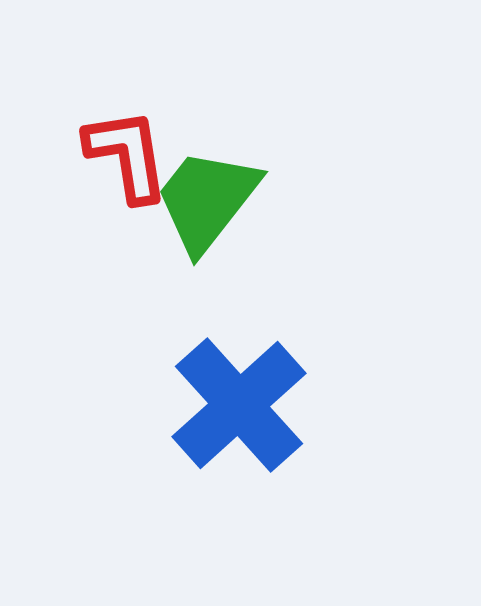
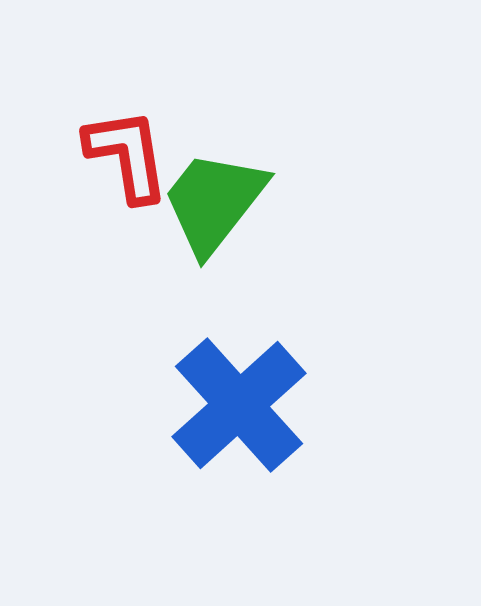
green trapezoid: moved 7 px right, 2 px down
